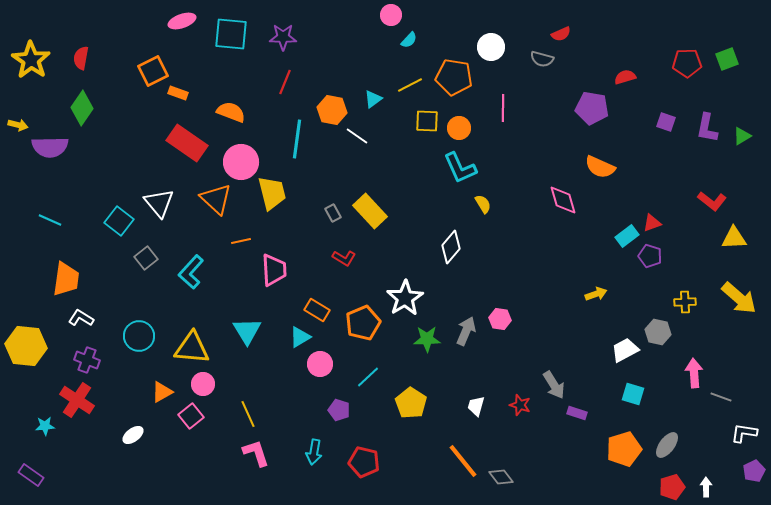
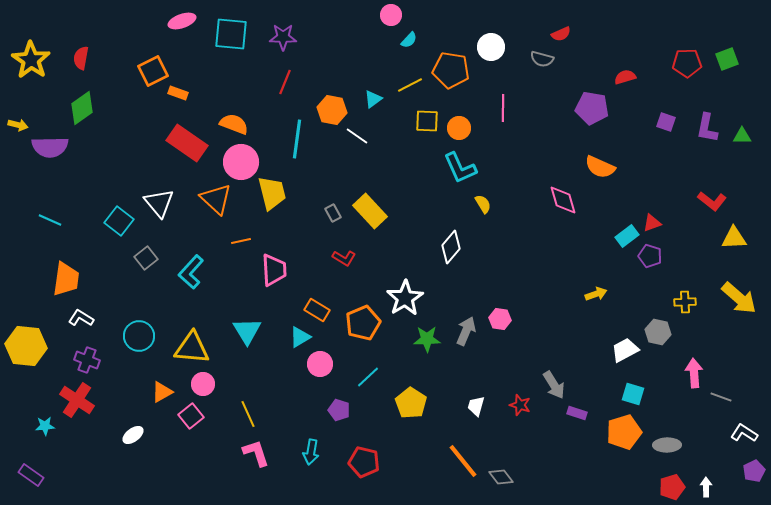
orange pentagon at (454, 77): moved 3 px left, 7 px up
green diamond at (82, 108): rotated 20 degrees clockwise
orange semicircle at (231, 112): moved 3 px right, 12 px down
green triangle at (742, 136): rotated 30 degrees clockwise
white L-shape at (744, 433): rotated 24 degrees clockwise
gray ellipse at (667, 445): rotated 52 degrees clockwise
orange pentagon at (624, 449): moved 17 px up
cyan arrow at (314, 452): moved 3 px left
